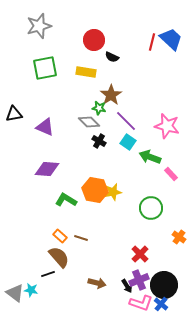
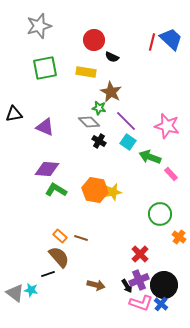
brown star: moved 3 px up; rotated 10 degrees counterclockwise
green L-shape: moved 10 px left, 10 px up
green circle: moved 9 px right, 6 px down
brown arrow: moved 1 px left, 2 px down
